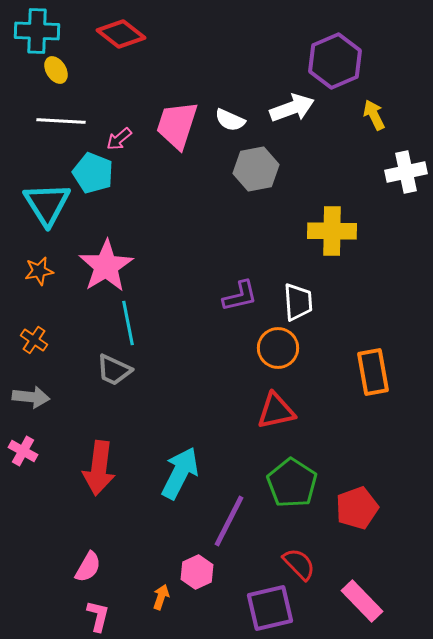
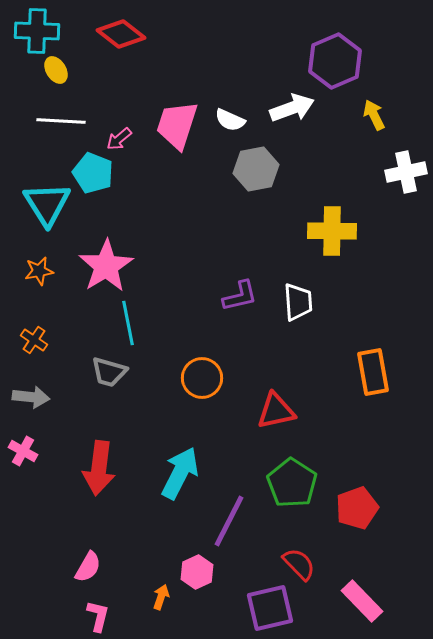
orange circle: moved 76 px left, 30 px down
gray trapezoid: moved 5 px left, 2 px down; rotated 9 degrees counterclockwise
